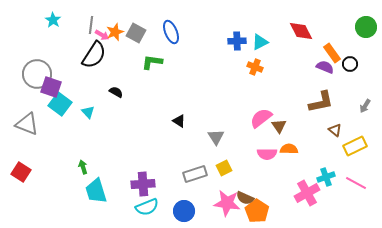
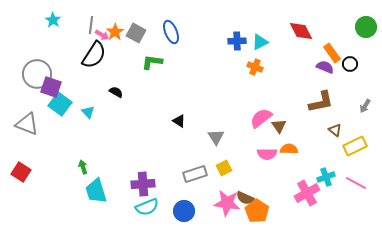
orange star at (115, 32): rotated 12 degrees counterclockwise
